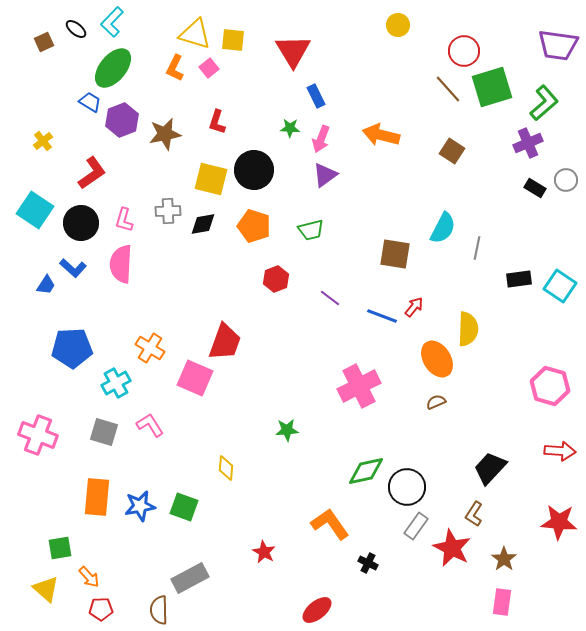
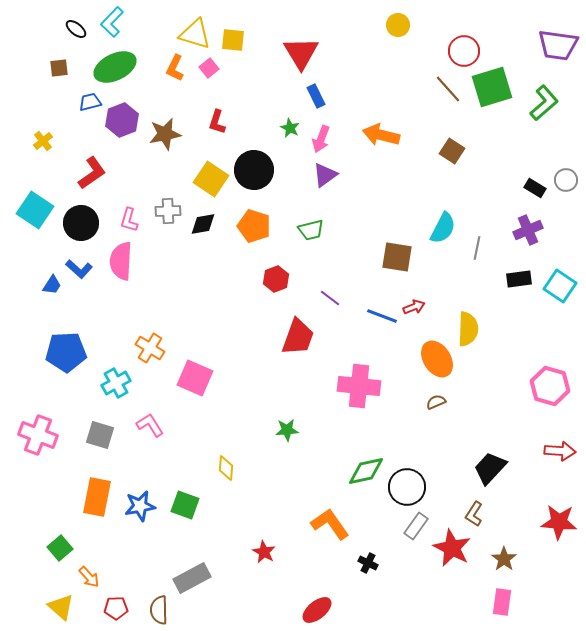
brown square at (44, 42): moved 15 px right, 26 px down; rotated 18 degrees clockwise
red triangle at (293, 51): moved 8 px right, 2 px down
green ellipse at (113, 68): moved 2 px right, 1 px up; rotated 24 degrees clockwise
blue trapezoid at (90, 102): rotated 45 degrees counterclockwise
green star at (290, 128): rotated 24 degrees clockwise
purple cross at (528, 143): moved 87 px down
yellow square at (211, 179): rotated 20 degrees clockwise
pink L-shape at (124, 220): moved 5 px right
brown square at (395, 254): moved 2 px right, 3 px down
pink semicircle at (121, 264): moved 3 px up
blue L-shape at (73, 268): moved 6 px right, 1 px down
blue trapezoid at (46, 285): moved 6 px right
red arrow at (414, 307): rotated 30 degrees clockwise
red trapezoid at (225, 342): moved 73 px right, 5 px up
blue pentagon at (72, 348): moved 6 px left, 4 px down
pink cross at (359, 386): rotated 33 degrees clockwise
gray square at (104, 432): moved 4 px left, 3 px down
orange rectangle at (97, 497): rotated 6 degrees clockwise
green square at (184, 507): moved 1 px right, 2 px up
green square at (60, 548): rotated 30 degrees counterclockwise
gray rectangle at (190, 578): moved 2 px right
yellow triangle at (46, 589): moved 15 px right, 18 px down
red pentagon at (101, 609): moved 15 px right, 1 px up
